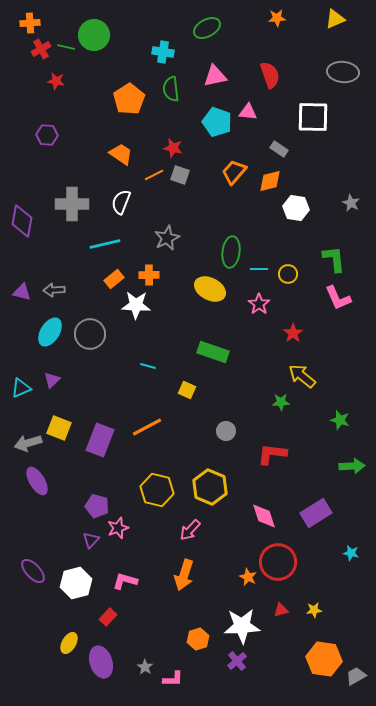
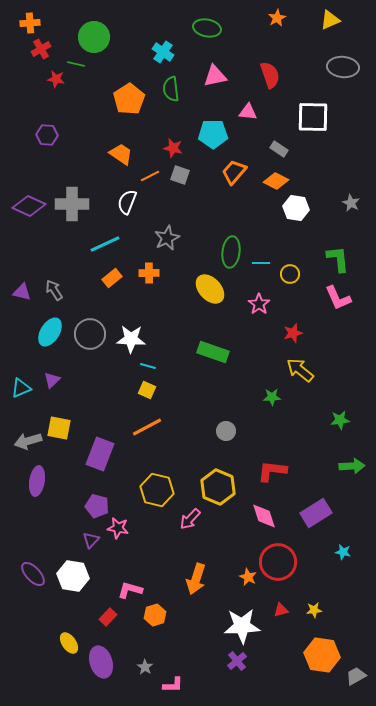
orange star at (277, 18): rotated 24 degrees counterclockwise
yellow triangle at (335, 19): moved 5 px left, 1 px down
green ellipse at (207, 28): rotated 40 degrees clockwise
green circle at (94, 35): moved 2 px down
green line at (66, 47): moved 10 px right, 17 px down
cyan cross at (163, 52): rotated 25 degrees clockwise
gray ellipse at (343, 72): moved 5 px up
red star at (56, 81): moved 2 px up
cyan pentagon at (217, 122): moved 4 px left, 12 px down; rotated 20 degrees counterclockwise
orange line at (154, 175): moved 4 px left, 1 px down
orange diamond at (270, 181): moved 6 px right; rotated 40 degrees clockwise
white semicircle at (121, 202): moved 6 px right
purple diamond at (22, 221): moved 7 px right, 15 px up; rotated 76 degrees counterclockwise
cyan line at (105, 244): rotated 12 degrees counterclockwise
green L-shape at (334, 259): moved 4 px right
cyan line at (259, 269): moved 2 px right, 6 px up
yellow circle at (288, 274): moved 2 px right
orange cross at (149, 275): moved 2 px up
orange rectangle at (114, 279): moved 2 px left, 1 px up
yellow ellipse at (210, 289): rotated 20 degrees clockwise
gray arrow at (54, 290): rotated 60 degrees clockwise
white star at (136, 305): moved 5 px left, 34 px down
red star at (293, 333): rotated 18 degrees clockwise
yellow arrow at (302, 376): moved 2 px left, 6 px up
yellow square at (187, 390): moved 40 px left
green star at (281, 402): moved 9 px left, 5 px up
green star at (340, 420): rotated 24 degrees counterclockwise
yellow square at (59, 428): rotated 10 degrees counterclockwise
purple rectangle at (100, 440): moved 14 px down
gray arrow at (28, 443): moved 2 px up
red L-shape at (272, 454): moved 17 px down
purple ellipse at (37, 481): rotated 40 degrees clockwise
yellow hexagon at (210, 487): moved 8 px right
pink star at (118, 528): rotated 30 degrees clockwise
pink arrow at (190, 530): moved 11 px up
cyan star at (351, 553): moved 8 px left, 1 px up
purple ellipse at (33, 571): moved 3 px down
orange arrow at (184, 575): moved 12 px right, 4 px down
pink L-shape at (125, 581): moved 5 px right, 9 px down
white hexagon at (76, 583): moved 3 px left, 7 px up; rotated 24 degrees clockwise
orange hexagon at (198, 639): moved 43 px left, 24 px up
yellow ellipse at (69, 643): rotated 65 degrees counterclockwise
orange hexagon at (324, 659): moved 2 px left, 4 px up
pink L-shape at (173, 679): moved 6 px down
